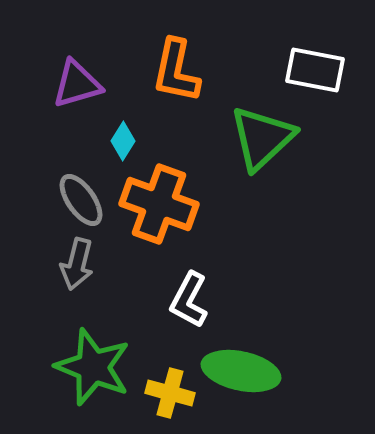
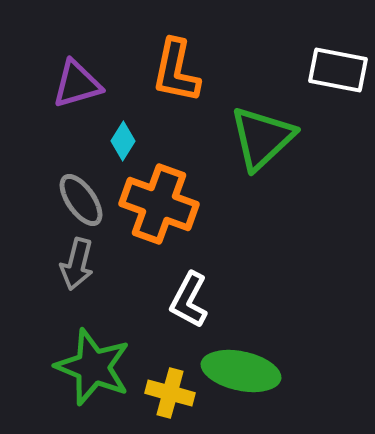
white rectangle: moved 23 px right
